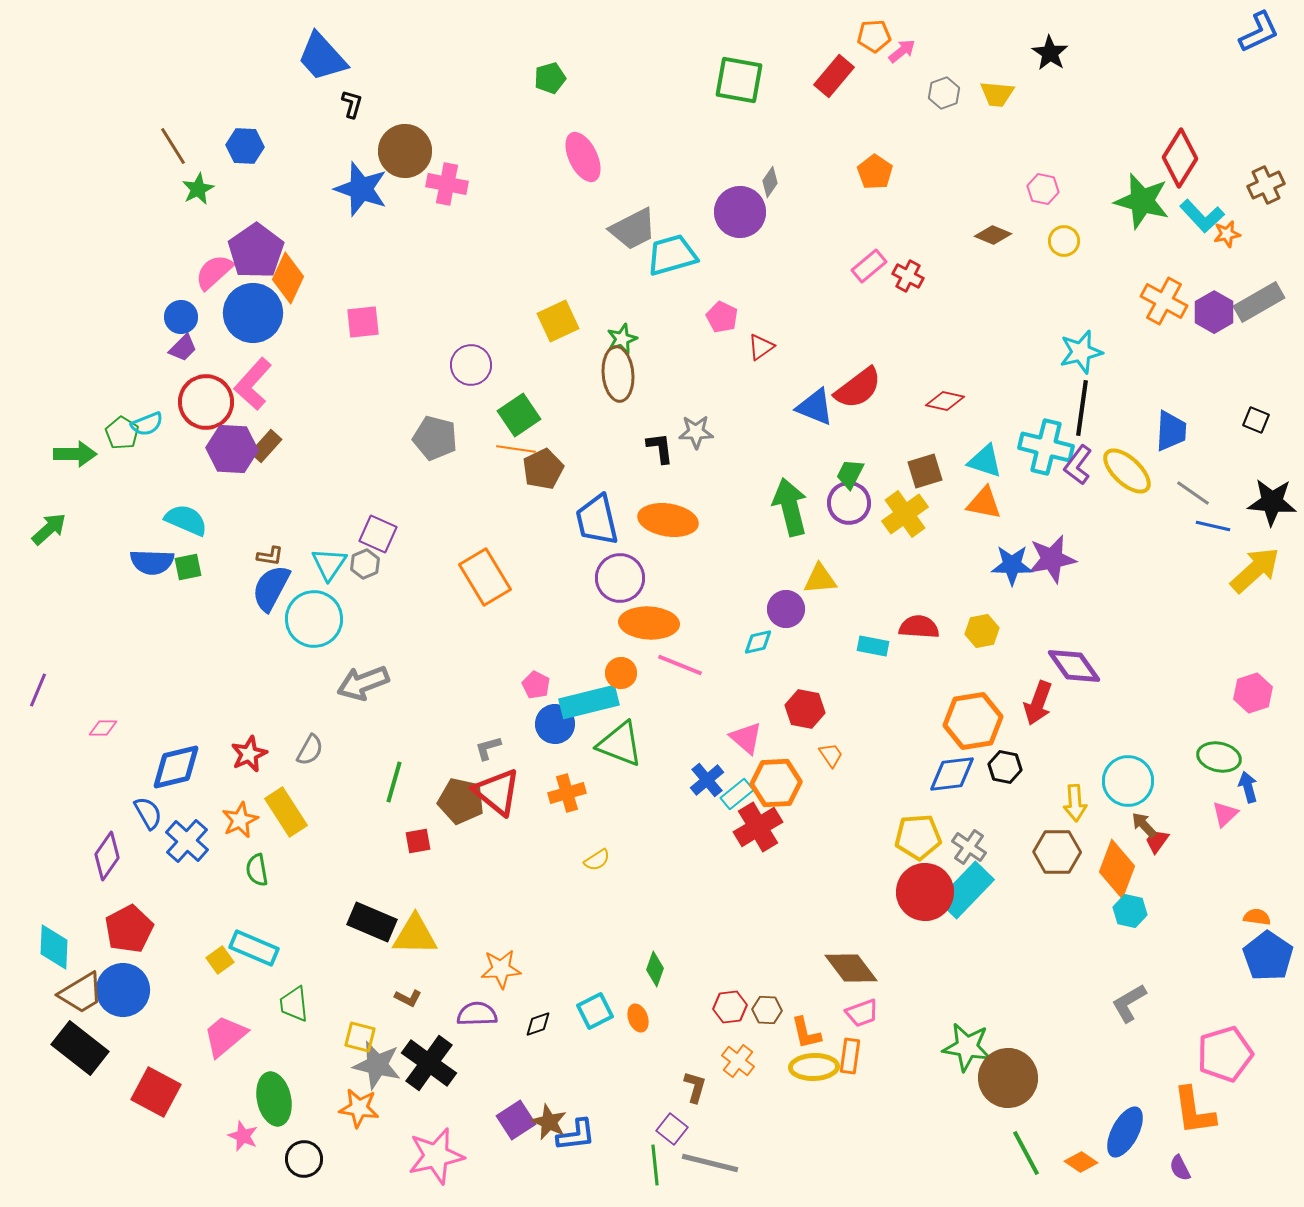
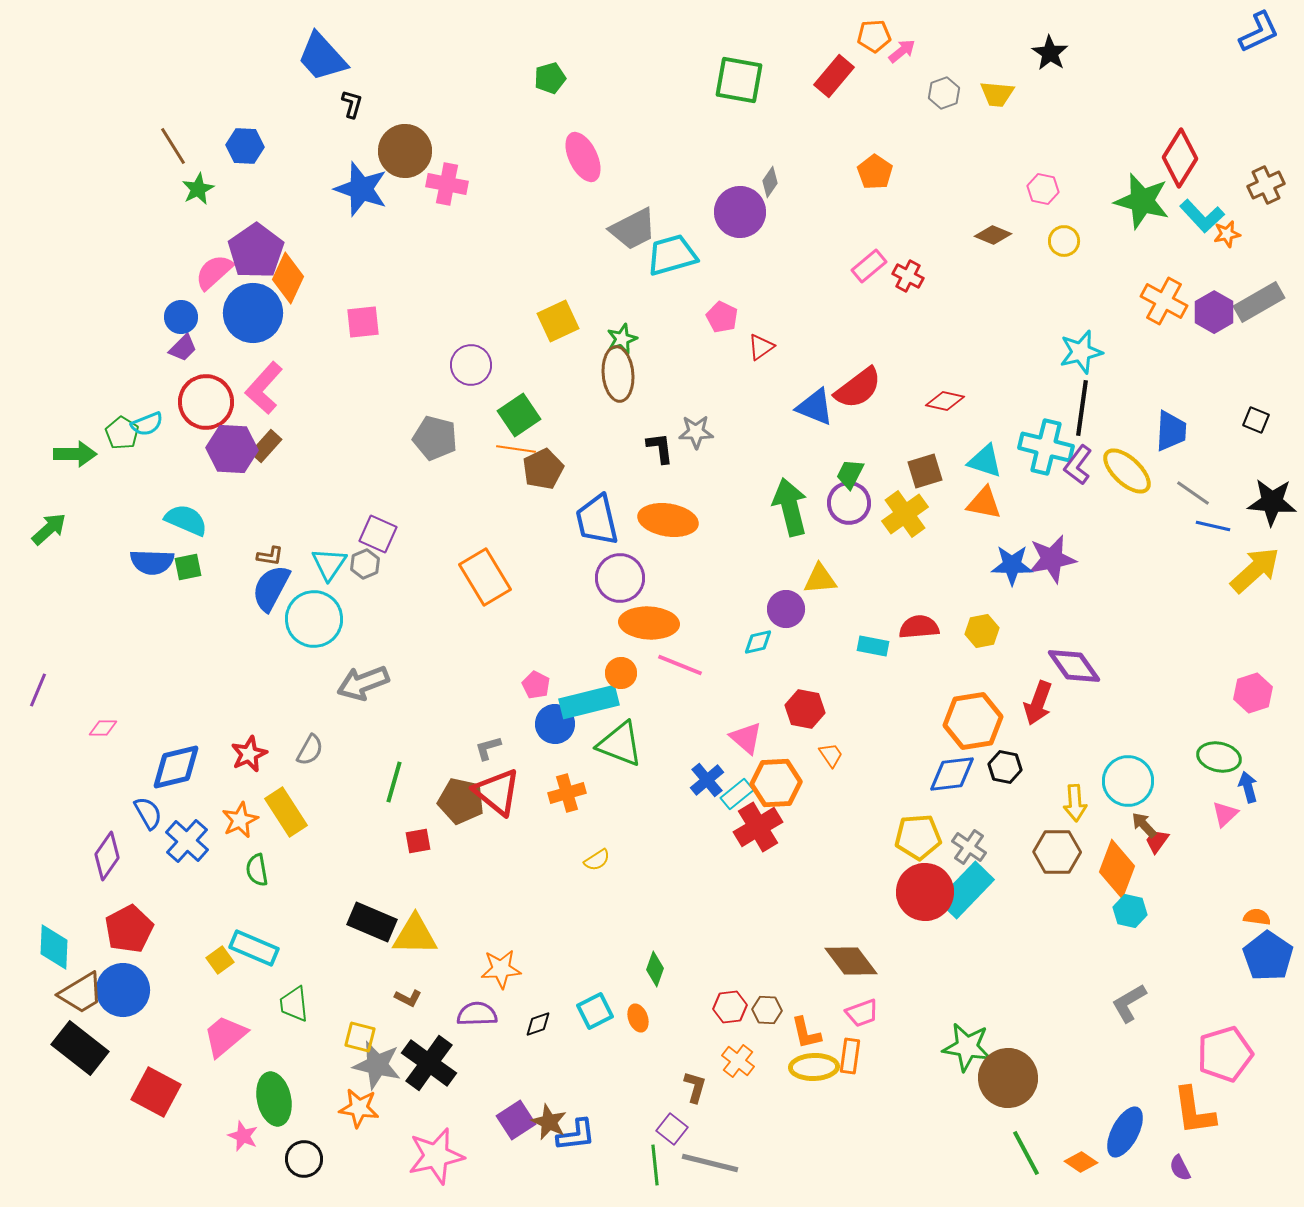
pink L-shape at (253, 384): moved 11 px right, 4 px down
red semicircle at (919, 627): rotated 9 degrees counterclockwise
brown diamond at (851, 968): moved 7 px up
